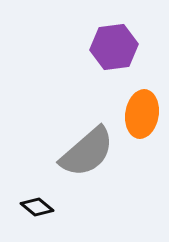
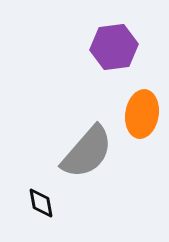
gray semicircle: rotated 8 degrees counterclockwise
black diamond: moved 4 px right, 4 px up; rotated 40 degrees clockwise
